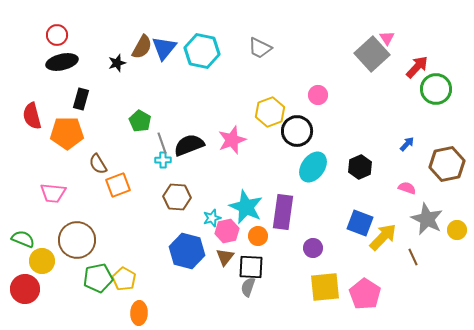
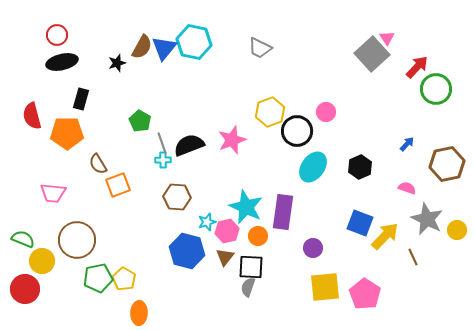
cyan hexagon at (202, 51): moved 8 px left, 9 px up
pink circle at (318, 95): moved 8 px right, 17 px down
cyan star at (212, 218): moved 5 px left, 4 px down
yellow arrow at (383, 237): moved 2 px right, 1 px up
